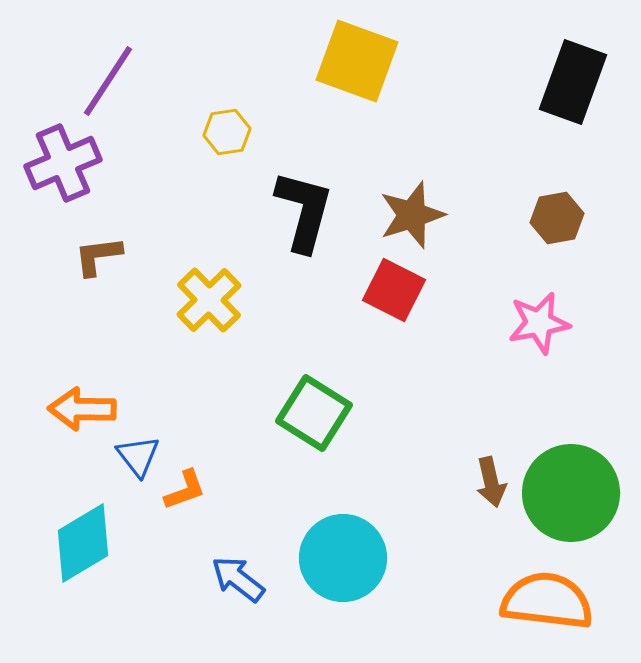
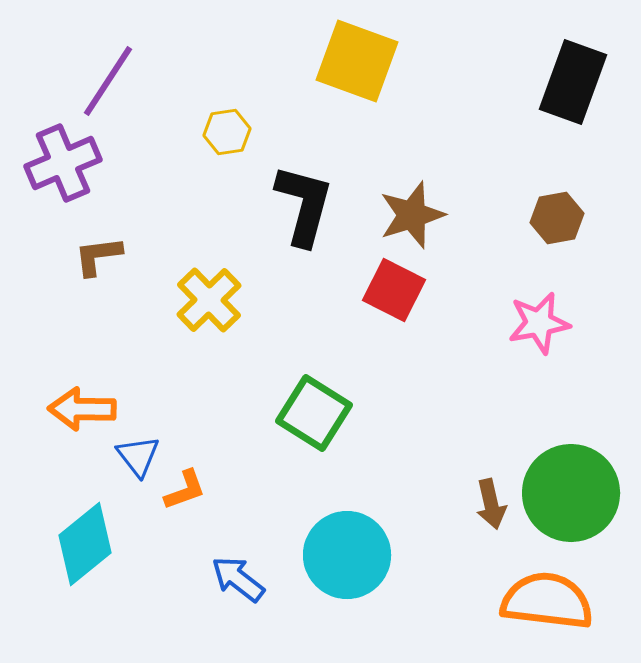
black L-shape: moved 6 px up
brown arrow: moved 22 px down
cyan diamond: moved 2 px right, 1 px down; rotated 8 degrees counterclockwise
cyan circle: moved 4 px right, 3 px up
